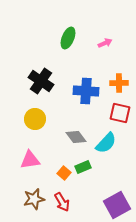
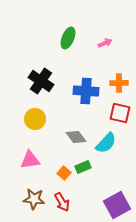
brown star: rotated 20 degrees clockwise
